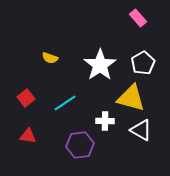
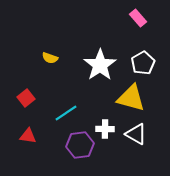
cyan line: moved 1 px right, 10 px down
white cross: moved 8 px down
white triangle: moved 5 px left, 4 px down
